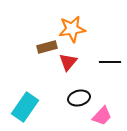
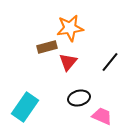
orange star: moved 2 px left, 1 px up
black line: rotated 50 degrees counterclockwise
pink trapezoid: rotated 110 degrees counterclockwise
